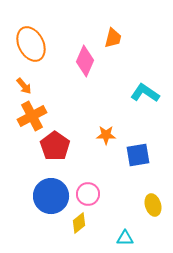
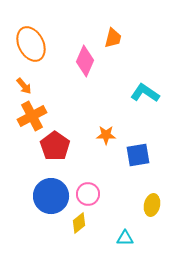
yellow ellipse: moved 1 px left; rotated 30 degrees clockwise
